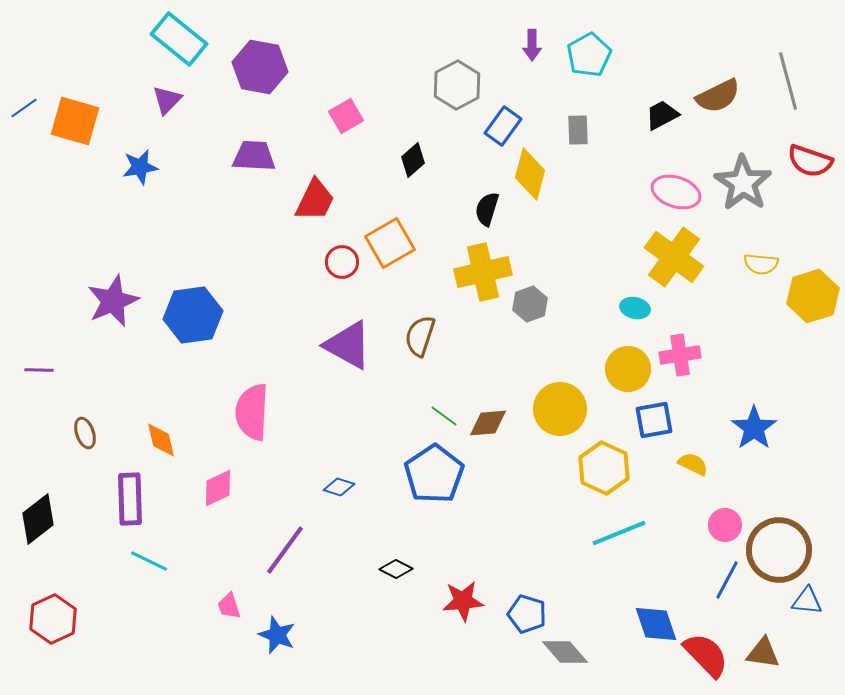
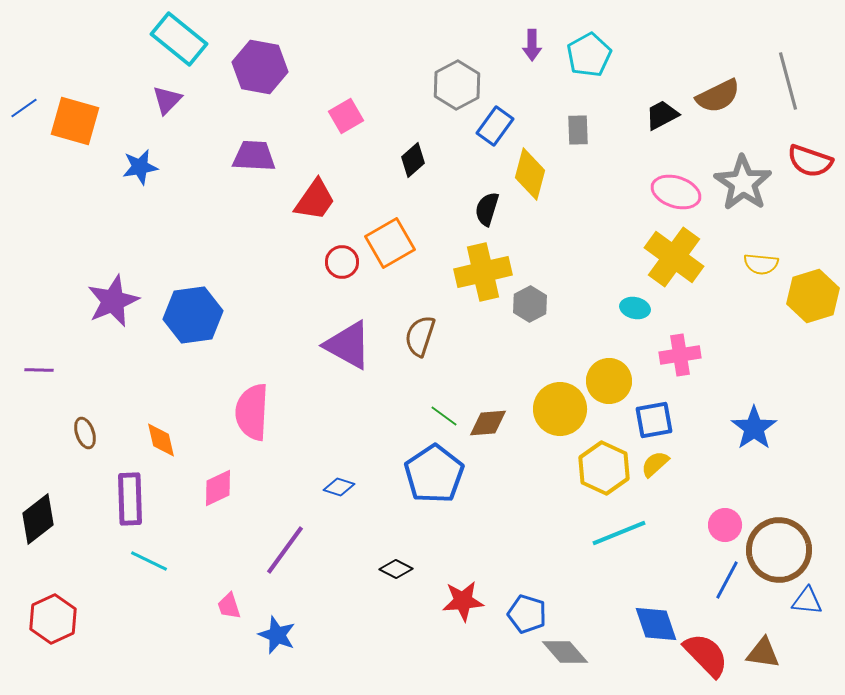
blue rectangle at (503, 126): moved 8 px left
red trapezoid at (315, 200): rotated 9 degrees clockwise
gray hexagon at (530, 304): rotated 8 degrees counterclockwise
yellow circle at (628, 369): moved 19 px left, 12 px down
yellow semicircle at (693, 464): moved 38 px left; rotated 68 degrees counterclockwise
